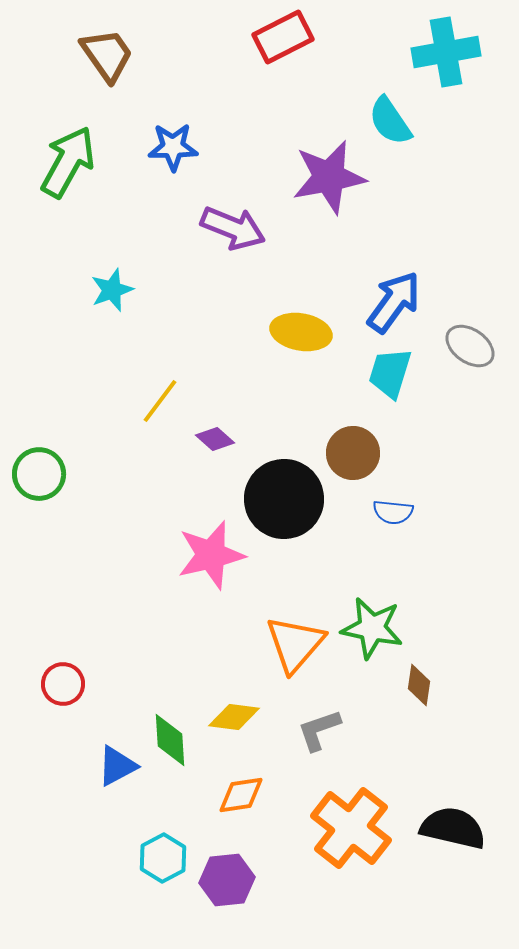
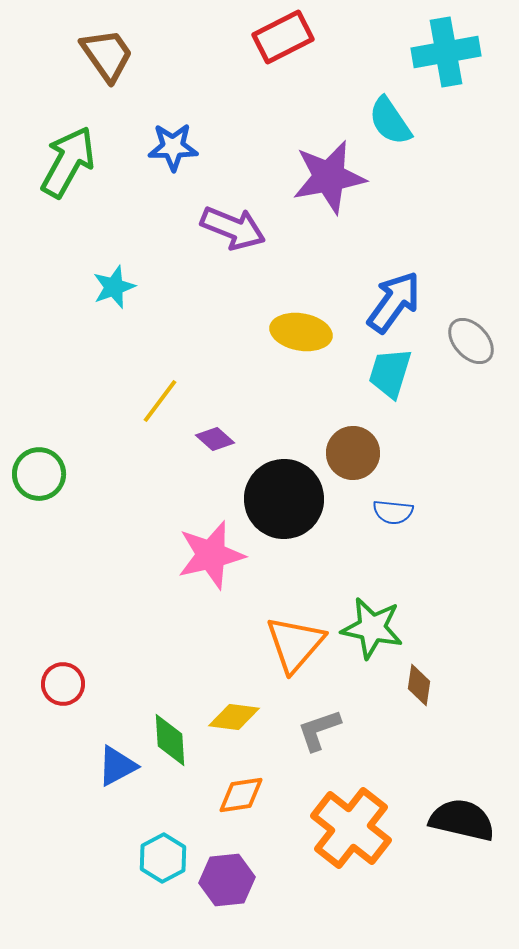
cyan star: moved 2 px right, 3 px up
gray ellipse: moved 1 px right, 5 px up; rotated 12 degrees clockwise
black semicircle: moved 9 px right, 8 px up
